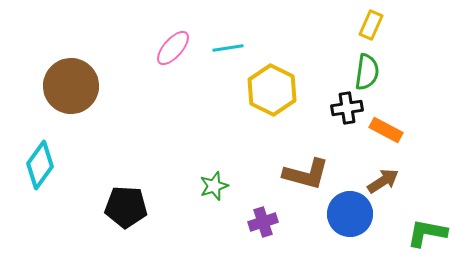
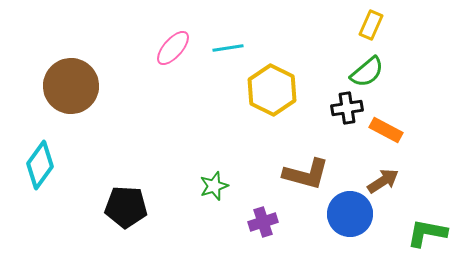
green semicircle: rotated 42 degrees clockwise
